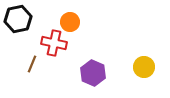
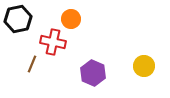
orange circle: moved 1 px right, 3 px up
red cross: moved 1 px left, 1 px up
yellow circle: moved 1 px up
